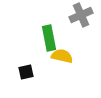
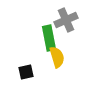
gray cross: moved 15 px left, 5 px down
yellow semicircle: moved 5 px left, 1 px down; rotated 60 degrees clockwise
